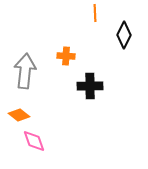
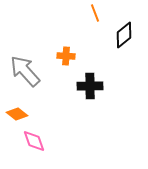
orange line: rotated 18 degrees counterclockwise
black diamond: rotated 24 degrees clockwise
gray arrow: rotated 48 degrees counterclockwise
orange diamond: moved 2 px left, 1 px up
